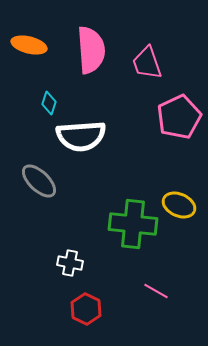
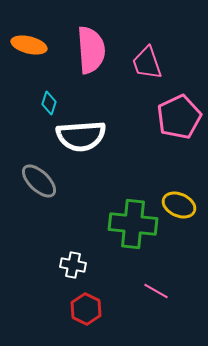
white cross: moved 3 px right, 2 px down
